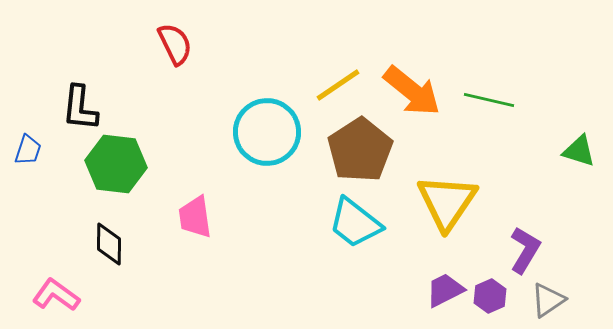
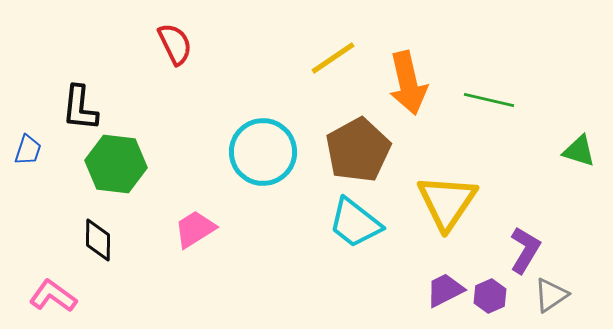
yellow line: moved 5 px left, 27 px up
orange arrow: moved 4 px left, 8 px up; rotated 38 degrees clockwise
cyan circle: moved 4 px left, 20 px down
brown pentagon: moved 2 px left; rotated 4 degrees clockwise
pink trapezoid: moved 12 px down; rotated 66 degrees clockwise
black diamond: moved 11 px left, 4 px up
pink L-shape: moved 3 px left, 1 px down
gray triangle: moved 3 px right, 5 px up
